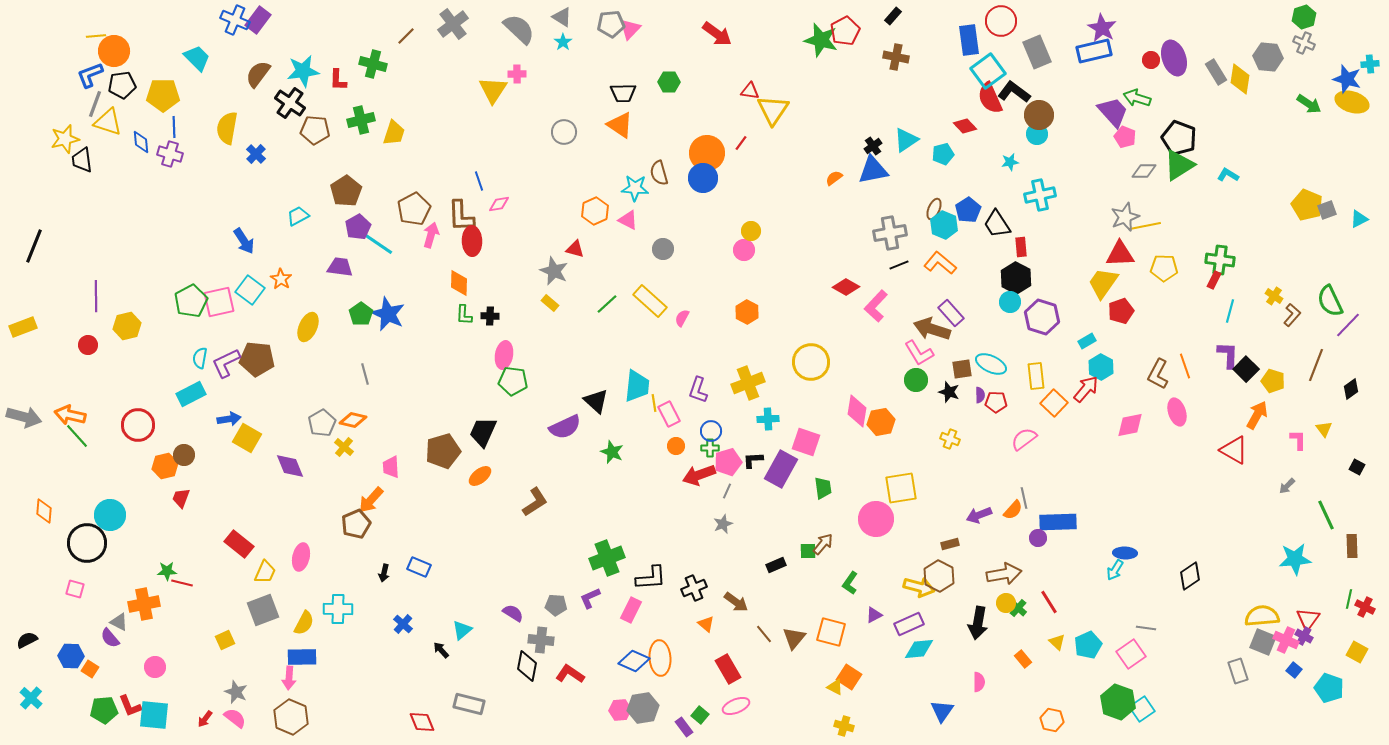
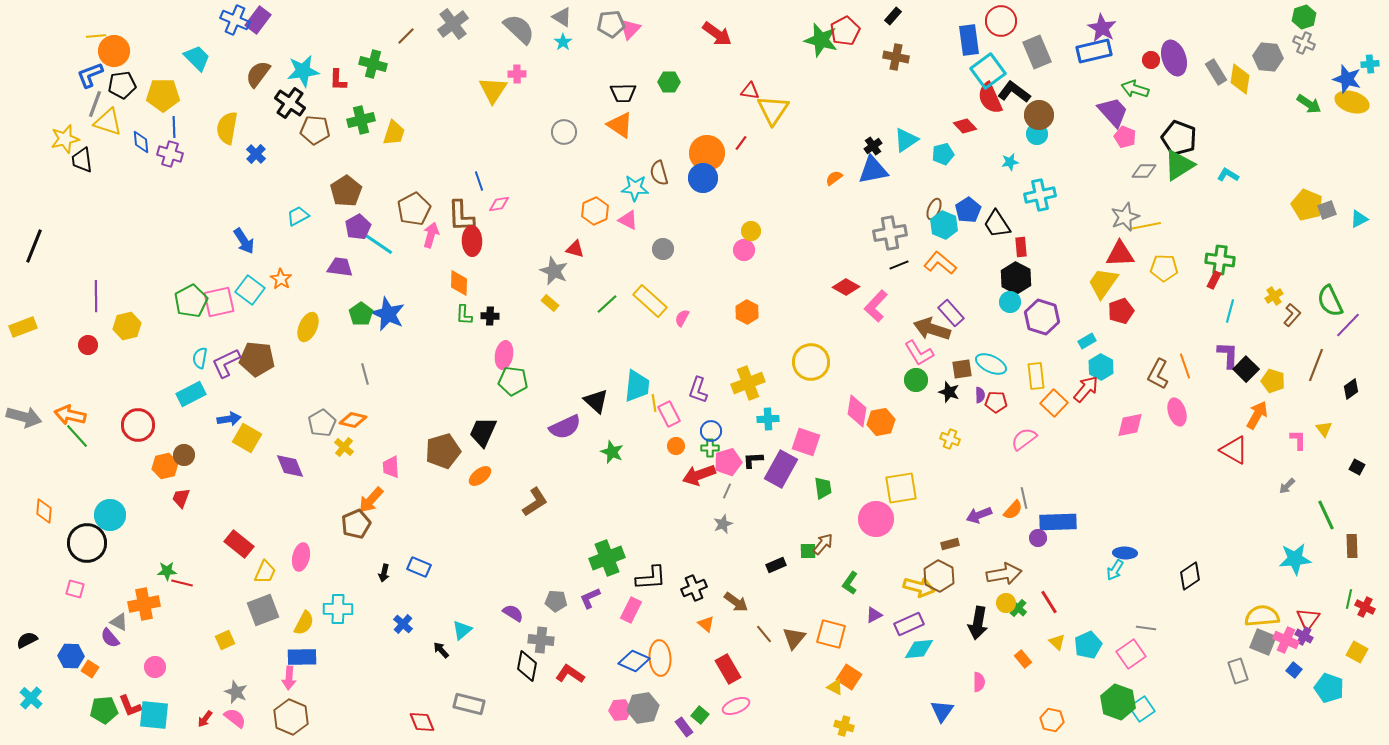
green arrow at (1137, 98): moved 2 px left, 9 px up
yellow cross at (1274, 296): rotated 24 degrees clockwise
gray pentagon at (556, 605): moved 4 px up
orange square at (831, 632): moved 2 px down
